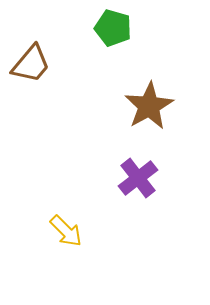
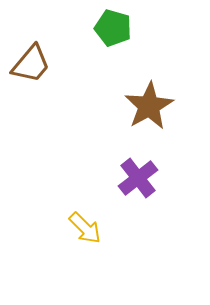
yellow arrow: moved 19 px right, 3 px up
